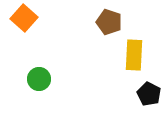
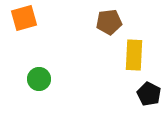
orange square: rotated 32 degrees clockwise
brown pentagon: rotated 25 degrees counterclockwise
